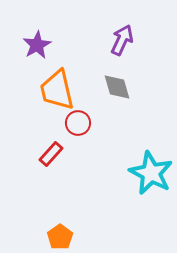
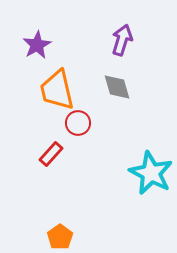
purple arrow: rotated 8 degrees counterclockwise
